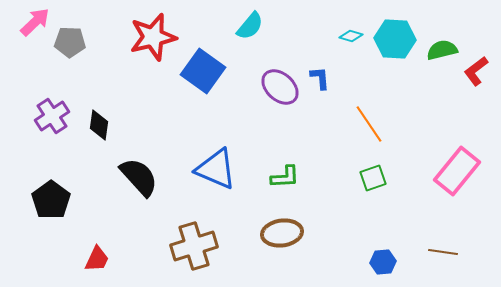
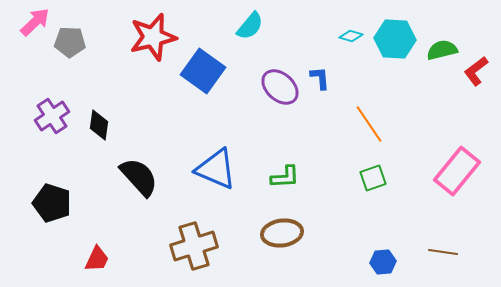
black pentagon: moved 1 px right, 3 px down; rotated 18 degrees counterclockwise
